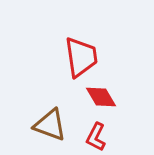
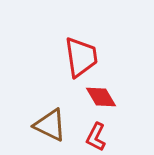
brown triangle: rotated 6 degrees clockwise
